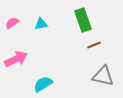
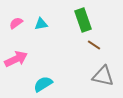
pink semicircle: moved 4 px right
brown line: rotated 56 degrees clockwise
